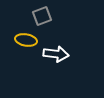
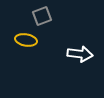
white arrow: moved 24 px right
